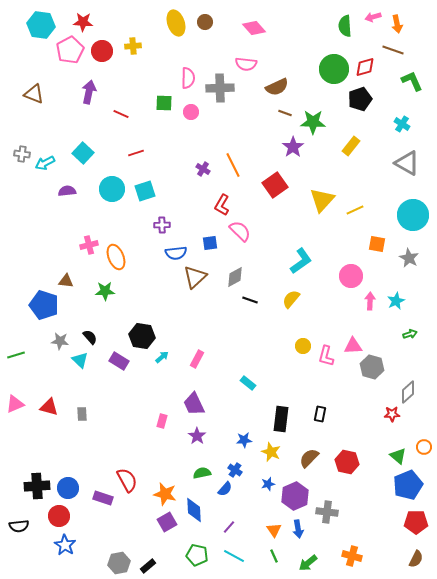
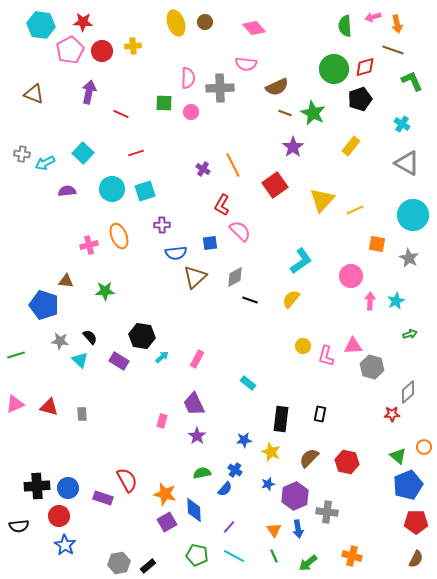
green star at (313, 122): moved 9 px up; rotated 25 degrees clockwise
orange ellipse at (116, 257): moved 3 px right, 21 px up
